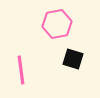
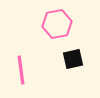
black square: rotated 30 degrees counterclockwise
